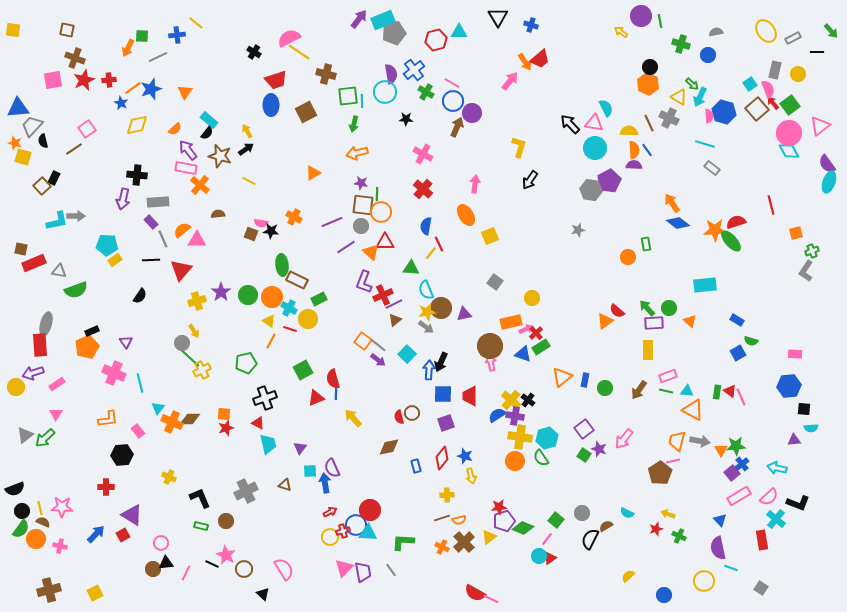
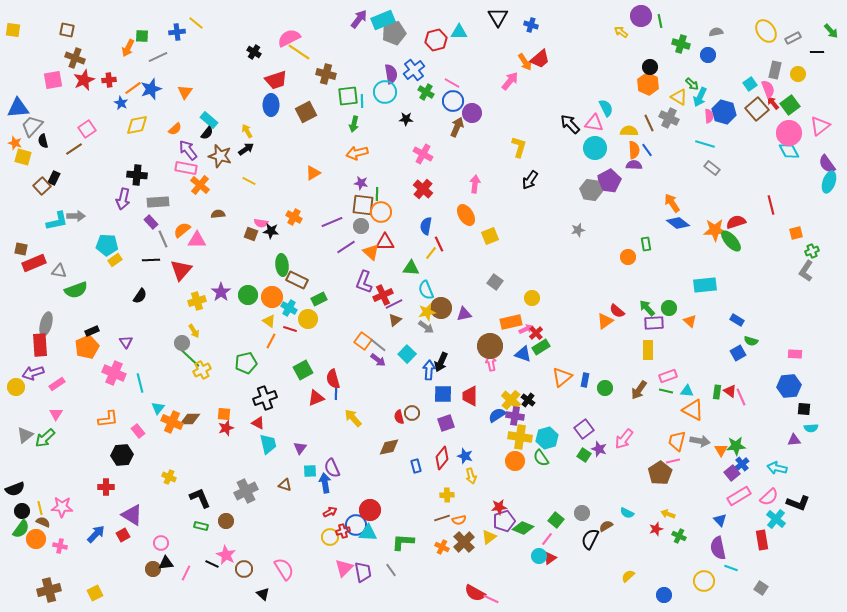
blue cross at (177, 35): moved 3 px up
